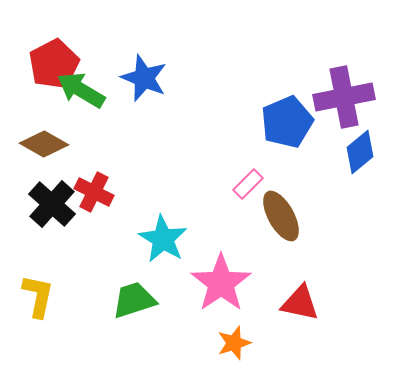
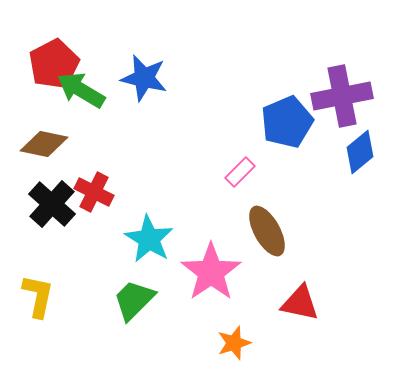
blue star: rotated 9 degrees counterclockwise
purple cross: moved 2 px left, 1 px up
brown diamond: rotated 18 degrees counterclockwise
pink rectangle: moved 8 px left, 12 px up
brown ellipse: moved 14 px left, 15 px down
cyan star: moved 14 px left
pink star: moved 10 px left, 11 px up
green trapezoid: rotated 27 degrees counterclockwise
